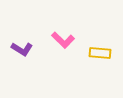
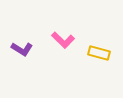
yellow rectangle: moved 1 px left; rotated 10 degrees clockwise
